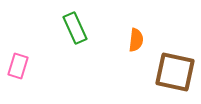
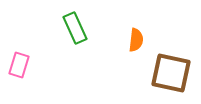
pink rectangle: moved 1 px right, 1 px up
brown square: moved 4 px left, 1 px down
